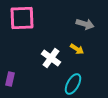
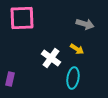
cyan ellipse: moved 6 px up; rotated 20 degrees counterclockwise
